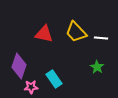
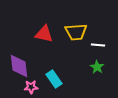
yellow trapezoid: rotated 50 degrees counterclockwise
white line: moved 3 px left, 7 px down
purple diamond: rotated 25 degrees counterclockwise
